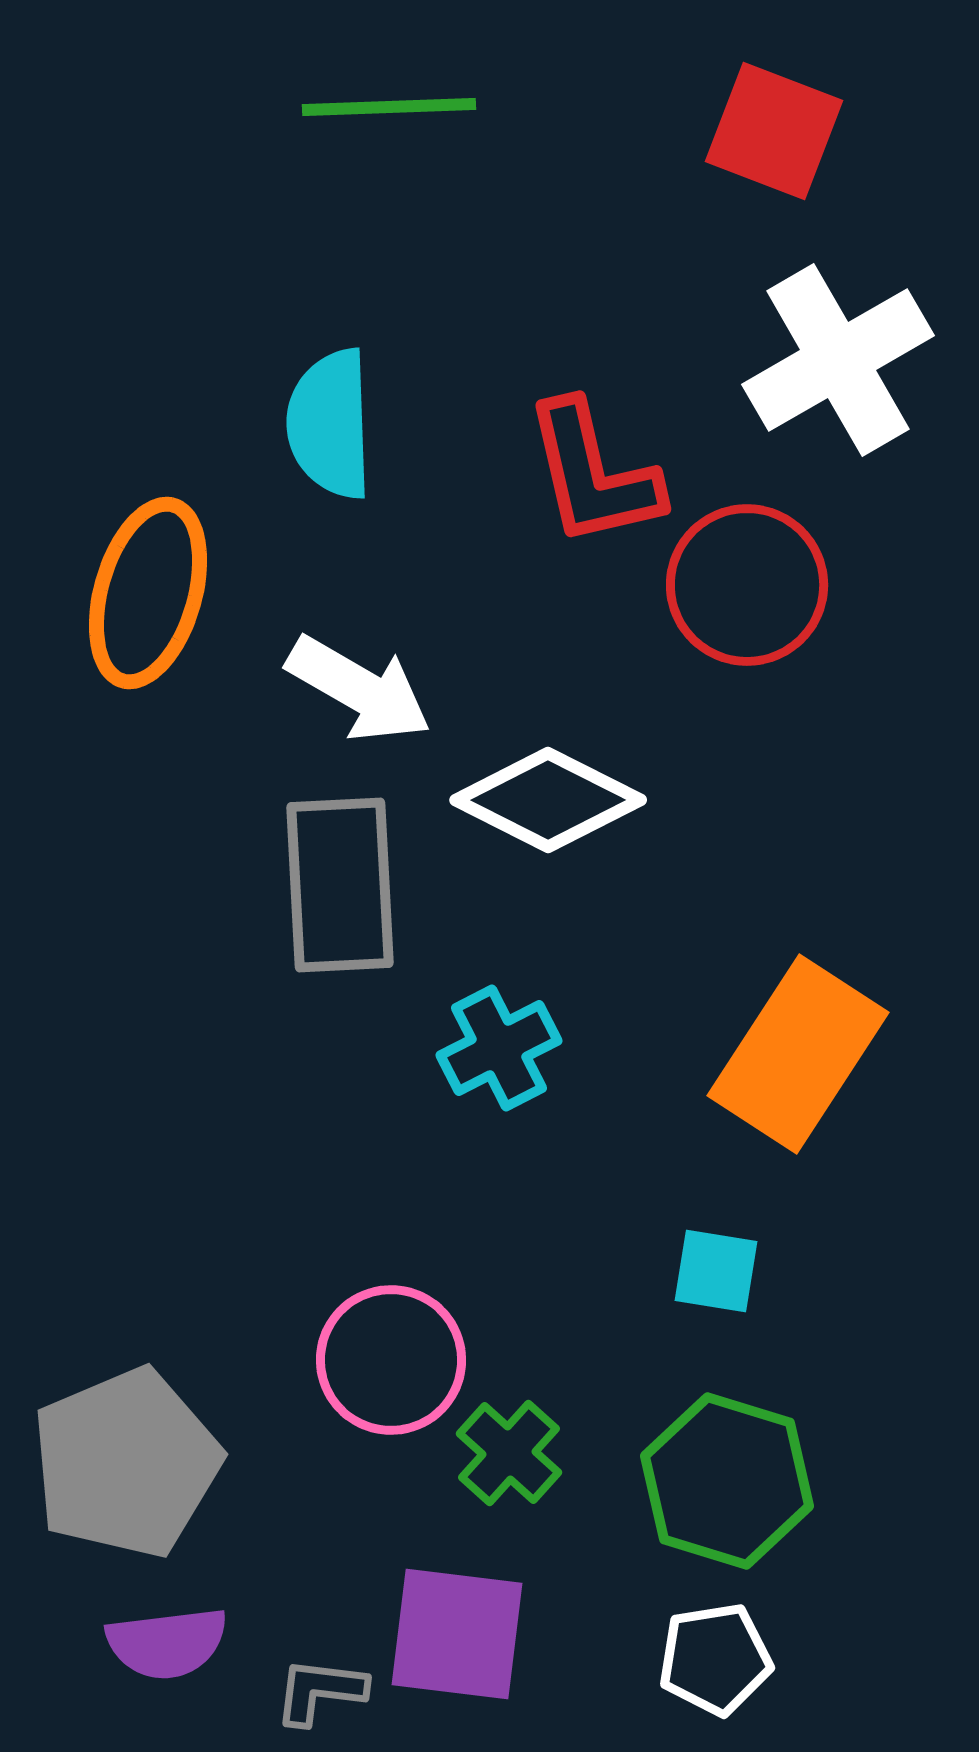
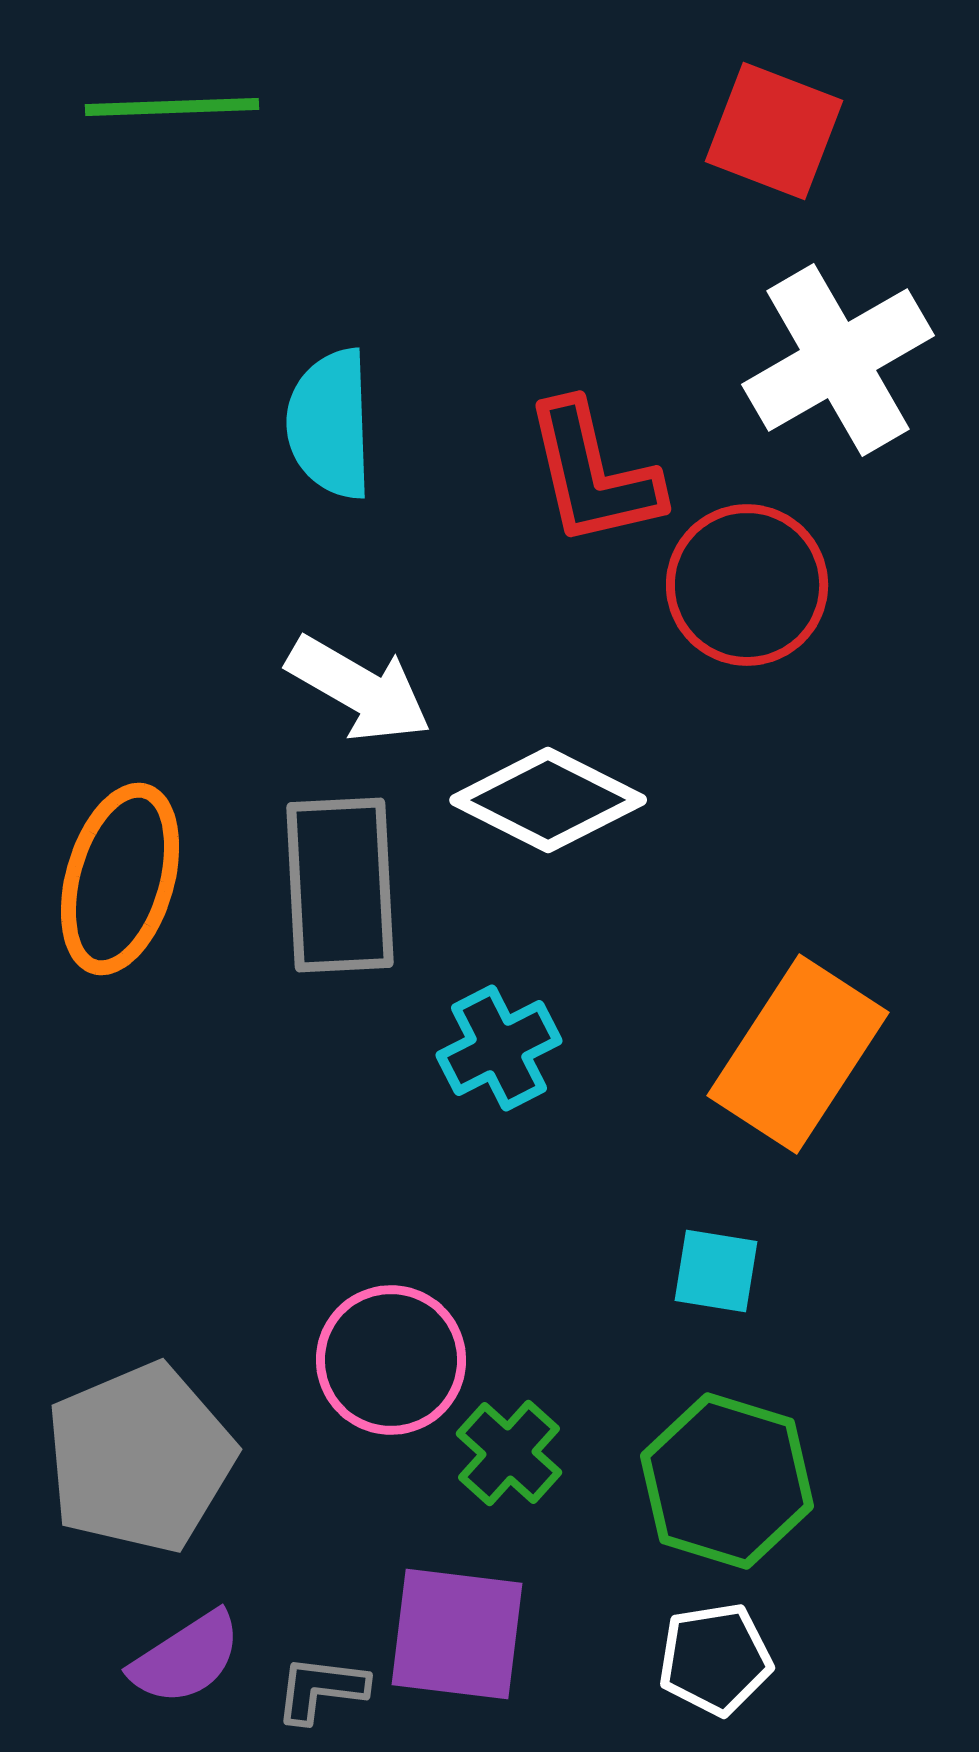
green line: moved 217 px left
orange ellipse: moved 28 px left, 286 px down
gray pentagon: moved 14 px right, 5 px up
purple semicircle: moved 19 px right, 15 px down; rotated 26 degrees counterclockwise
gray L-shape: moved 1 px right, 2 px up
